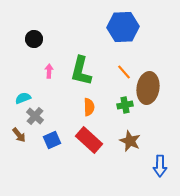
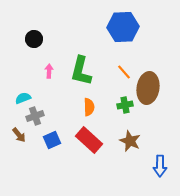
gray cross: rotated 30 degrees clockwise
